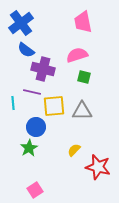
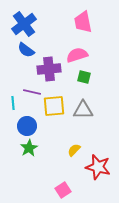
blue cross: moved 3 px right, 1 px down
purple cross: moved 6 px right; rotated 20 degrees counterclockwise
gray triangle: moved 1 px right, 1 px up
blue circle: moved 9 px left, 1 px up
pink square: moved 28 px right
